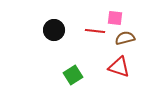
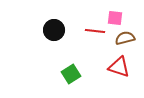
green square: moved 2 px left, 1 px up
